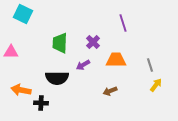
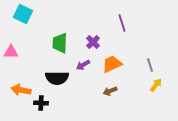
purple line: moved 1 px left
orange trapezoid: moved 4 px left, 4 px down; rotated 25 degrees counterclockwise
